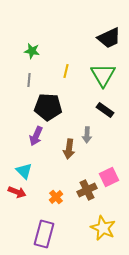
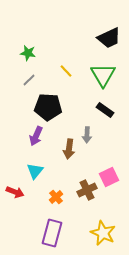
green star: moved 4 px left, 2 px down
yellow line: rotated 56 degrees counterclockwise
gray line: rotated 40 degrees clockwise
cyan triangle: moved 11 px right; rotated 24 degrees clockwise
red arrow: moved 2 px left
yellow star: moved 5 px down
purple rectangle: moved 8 px right, 1 px up
